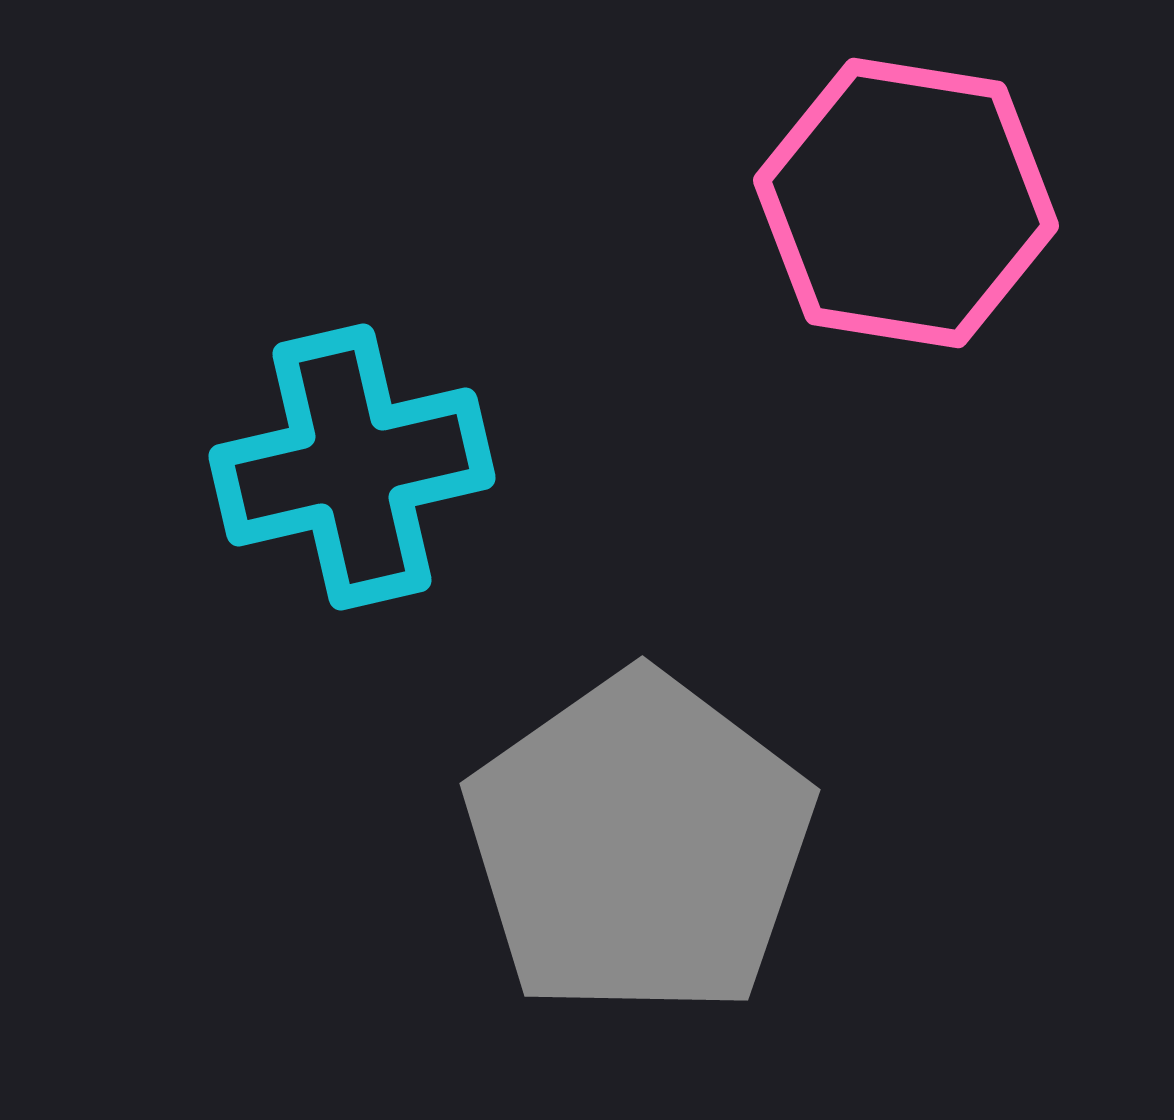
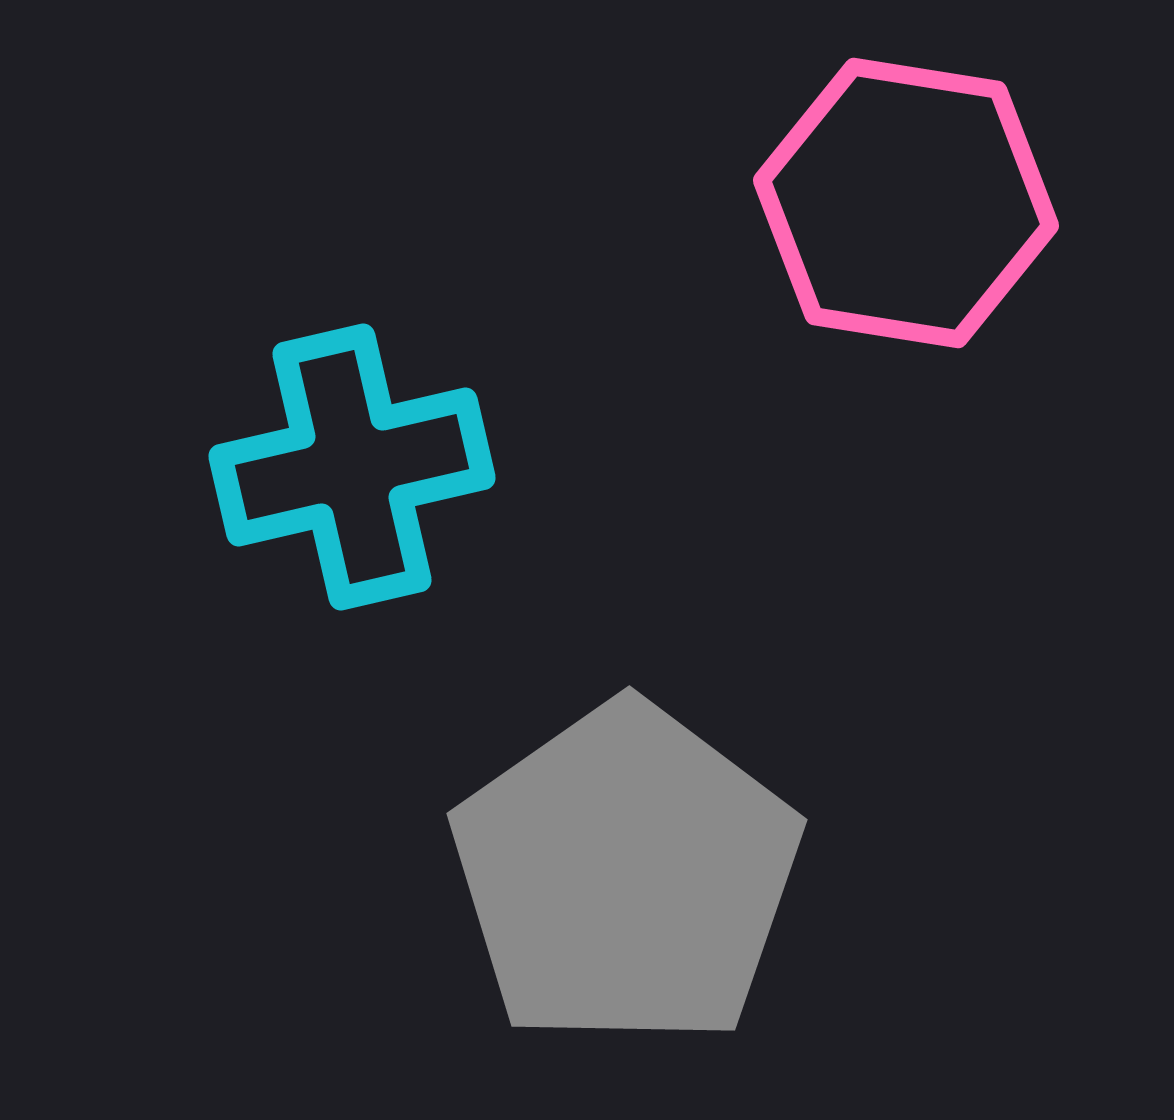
gray pentagon: moved 13 px left, 30 px down
